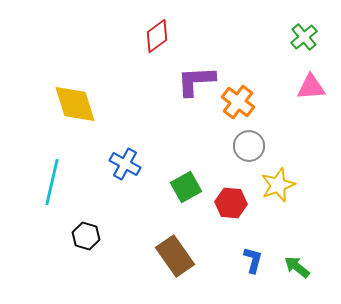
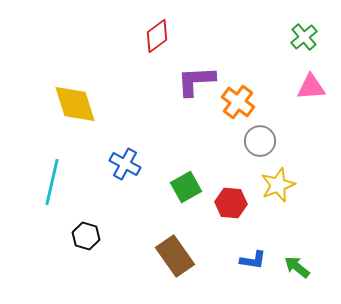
gray circle: moved 11 px right, 5 px up
blue L-shape: rotated 84 degrees clockwise
